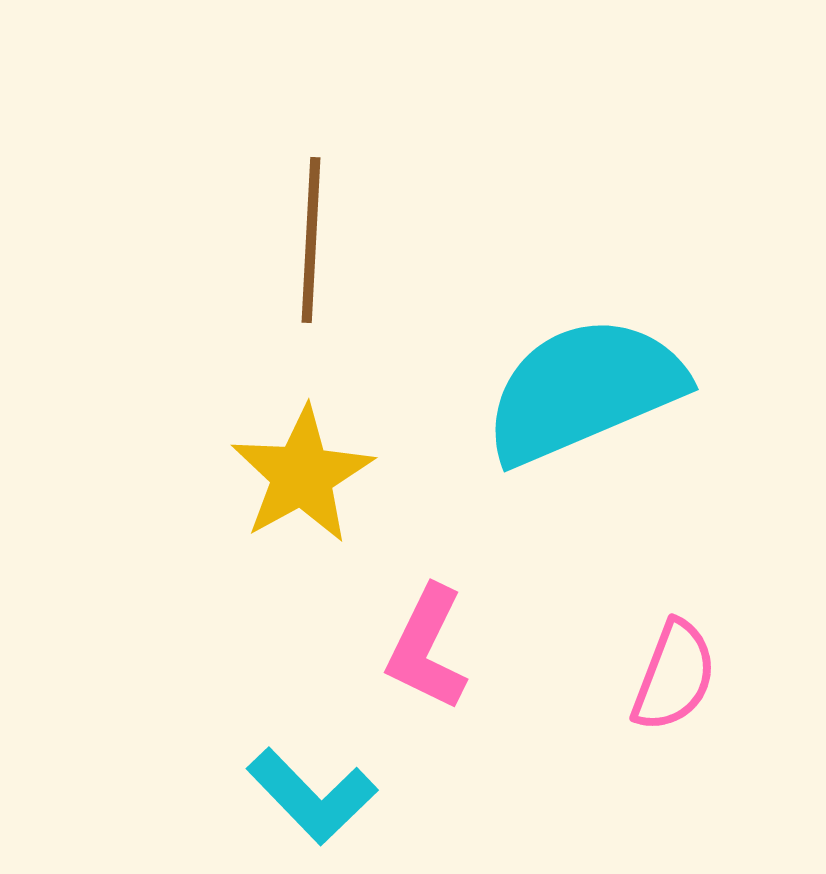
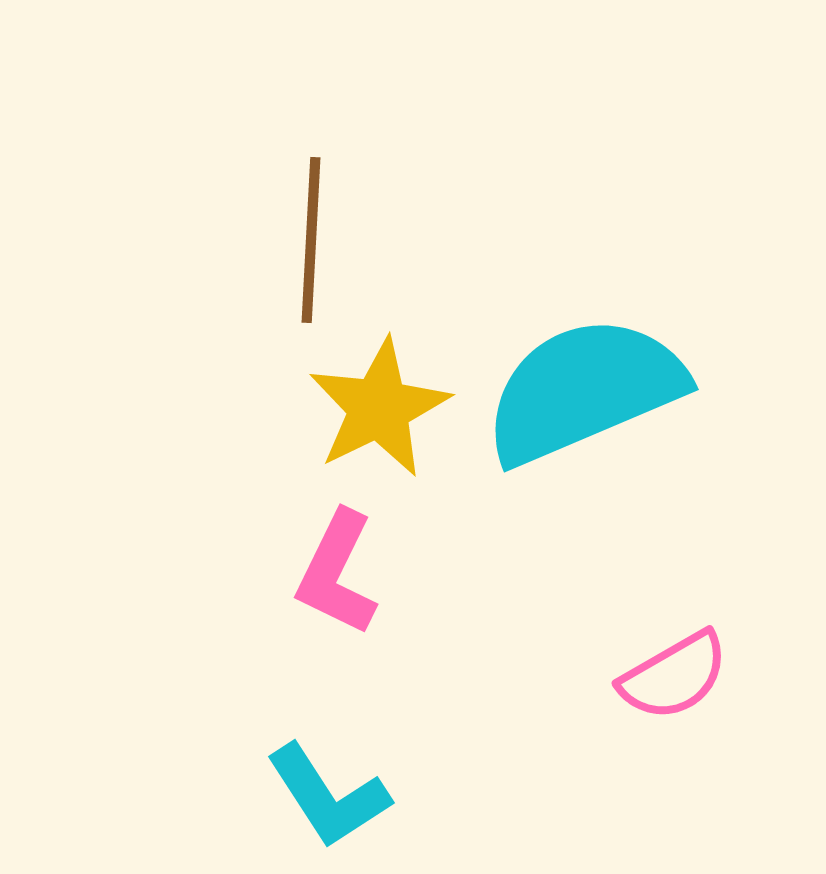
yellow star: moved 77 px right, 67 px up; rotated 3 degrees clockwise
pink L-shape: moved 90 px left, 75 px up
pink semicircle: rotated 39 degrees clockwise
cyan L-shape: moved 16 px right; rotated 11 degrees clockwise
